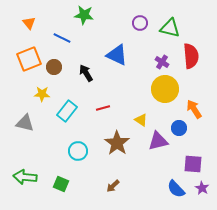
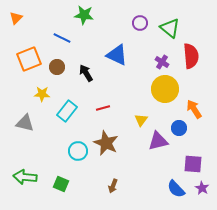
orange triangle: moved 13 px left, 5 px up; rotated 24 degrees clockwise
green triangle: rotated 25 degrees clockwise
brown circle: moved 3 px right
yellow triangle: rotated 32 degrees clockwise
brown star: moved 11 px left; rotated 10 degrees counterclockwise
brown arrow: rotated 24 degrees counterclockwise
